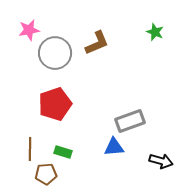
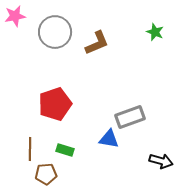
pink star: moved 14 px left, 14 px up
gray circle: moved 21 px up
gray rectangle: moved 4 px up
blue triangle: moved 5 px left, 8 px up; rotated 15 degrees clockwise
green rectangle: moved 2 px right, 2 px up
